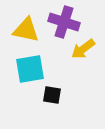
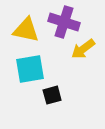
black square: rotated 24 degrees counterclockwise
